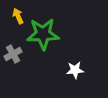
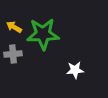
yellow arrow: moved 4 px left, 11 px down; rotated 35 degrees counterclockwise
gray cross: rotated 24 degrees clockwise
